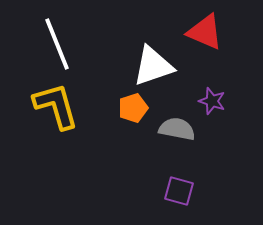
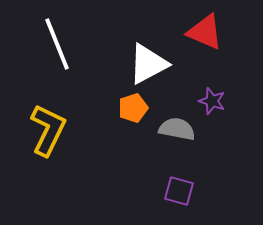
white triangle: moved 5 px left, 2 px up; rotated 9 degrees counterclockwise
yellow L-shape: moved 8 px left, 24 px down; rotated 42 degrees clockwise
